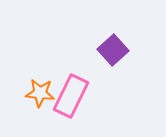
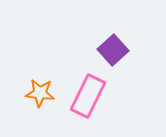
pink rectangle: moved 17 px right
